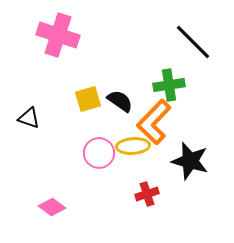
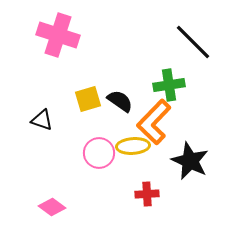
black triangle: moved 13 px right, 2 px down
black star: rotated 9 degrees clockwise
red cross: rotated 15 degrees clockwise
